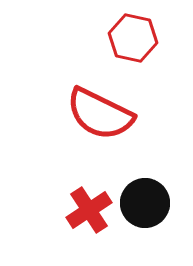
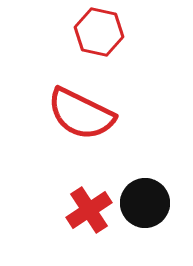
red hexagon: moved 34 px left, 6 px up
red semicircle: moved 19 px left
